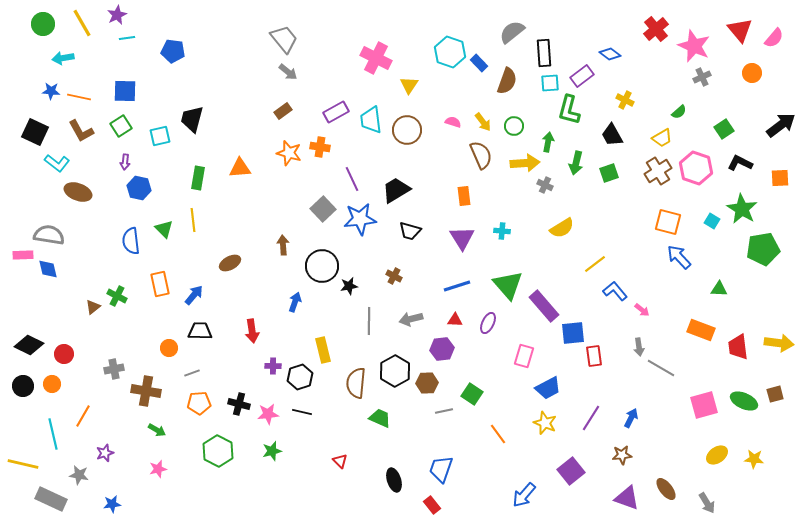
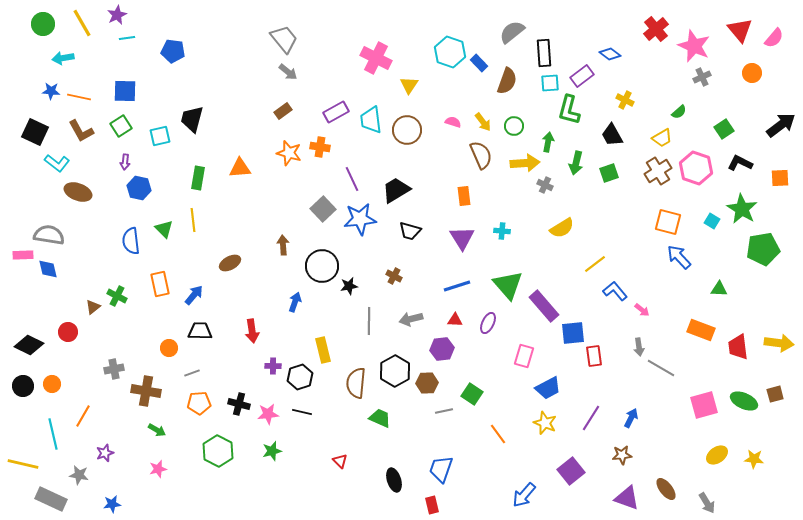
red circle at (64, 354): moved 4 px right, 22 px up
red rectangle at (432, 505): rotated 24 degrees clockwise
